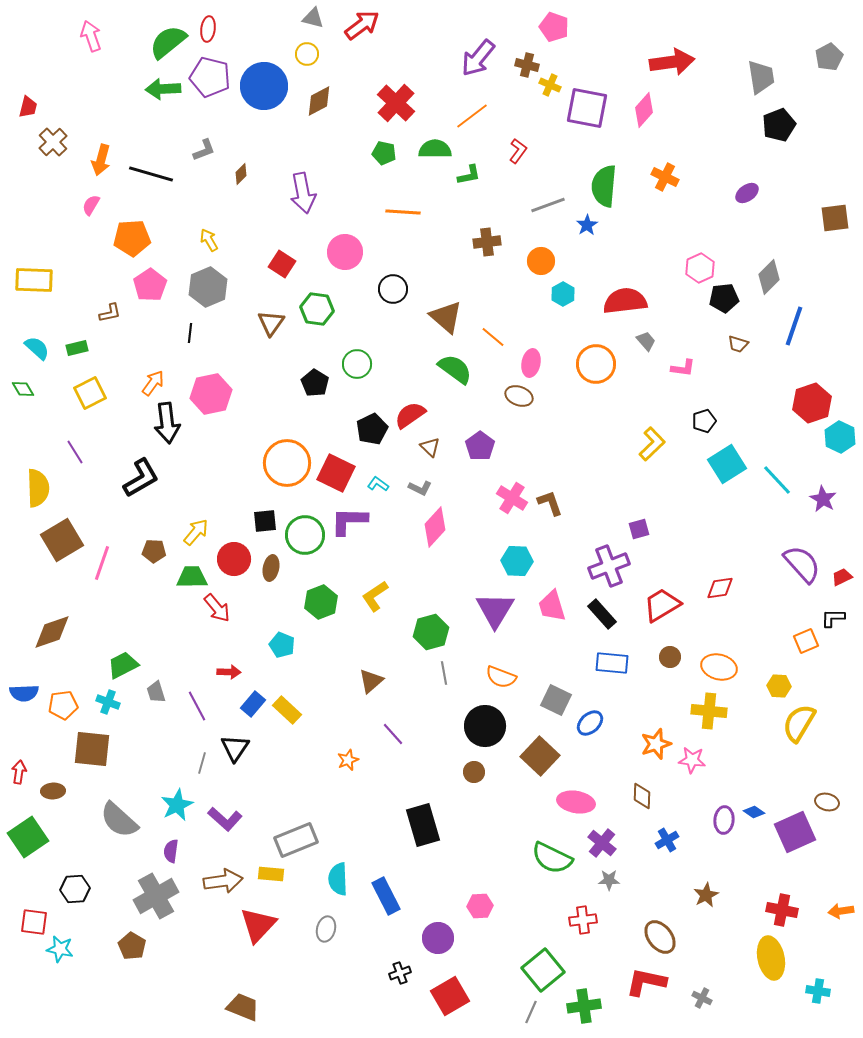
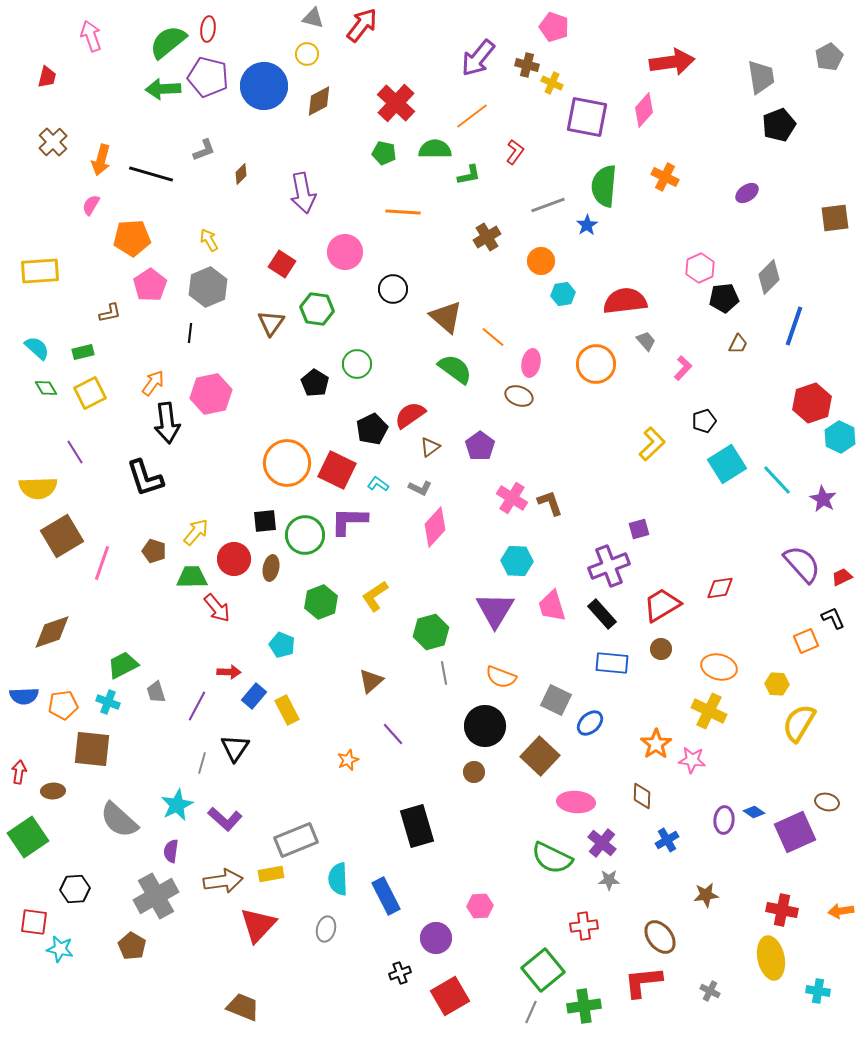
red arrow at (362, 25): rotated 15 degrees counterclockwise
purple pentagon at (210, 77): moved 2 px left
yellow cross at (550, 85): moved 2 px right, 2 px up
red trapezoid at (28, 107): moved 19 px right, 30 px up
purple square at (587, 108): moved 9 px down
red L-shape at (518, 151): moved 3 px left, 1 px down
brown cross at (487, 242): moved 5 px up; rotated 24 degrees counterclockwise
yellow rectangle at (34, 280): moved 6 px right, 9 px up; rotated 6 degrees counterclockwise
cyan hexagon at (563, 294): rotated 20 degrees clockwise
brown trapezoid at (738, 344): rotated 80 degrees counterclockwise
green rectangle at (77, 348): moved 6 px right, 4 px down
pink L-shape at (683, 368): rotated 55 degrees counterclockwise
green diamond at (23, 389): moved 23 px right, 1 px up
brown triangle at (430, 447): rotated 40 degrees clockwise
red square at (336, 473): moved 1 px right, 3 px up
black L-shape at (141, 478): moved 4 px right; rotated 102 degrees clockwise
yellow semicircle at (38, 488): rotated 90 degrees clockwise
brown square at (62, 540): moved 4 px up
brown pentagon at (154, 551): rotated 15 degrees clockwise
black L-shape at (833, 618): rotated 65 degrees clockwise
brown circle at (670, 657): moved 9 px left, 8 px up
yellow hexagon at (779, 686): moved 2 px left, 2 px up
blue semicircle at (24, 693): moved 3 px down
blue rectangle at (253, 704): moved 1 px right, 8 px up
purple line at (197, 706): rotated 56 degrees clockwise
yellow rectangle at (287, 710): rotated 20 degrees clockwise
yellow cross at (709, 711): rotated 20 degrees clockwise
orange star at (656, 744): rotated 16 degrees counterclockwise
pink ellipse at (576, 802): rotated 6 degrees counterclockwise
black rectangle at (423, 825): moved 6 px left, 1 px down
yellow rectangle at (271, 874): rotated 15 degrees counterclockwise
brown star at (706, 895): rotated 20 degrees clockwise
red cross at (583, 920): moved 1 px right, 6 px down
purple circle at (438, 938): moved 2 px left
red L-shape at (646, 982): moved 3 px left; rotated 18 degrees counterclockwise
gray cross at (702, 998): moved 8 px right, 7 px up
